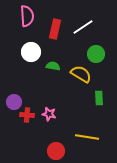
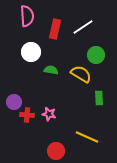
green circle: moved 1 px down
green semicircle: moved 2 px left, 4 px down
yellow line: rotated 15 degrees clockwise
